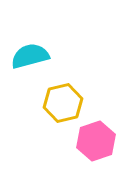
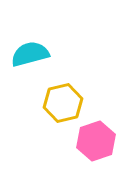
cyan semicircle: moved 2 px up
